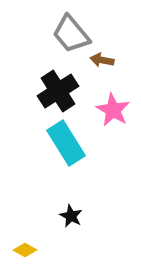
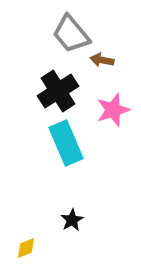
pink star: rotated 24 degrees clockwise
cyan rectangle: rotated 9 degrees clockwise
black star: moved 1 px right, 4 px down; rotated 15 degrees clockwise
yellow diamond: moved 1 px right, 2 px up; rotated 50 degrees counterclockwise
